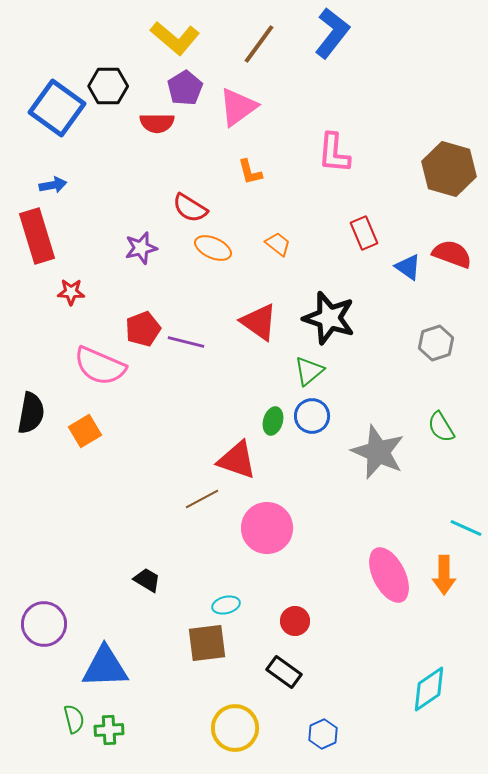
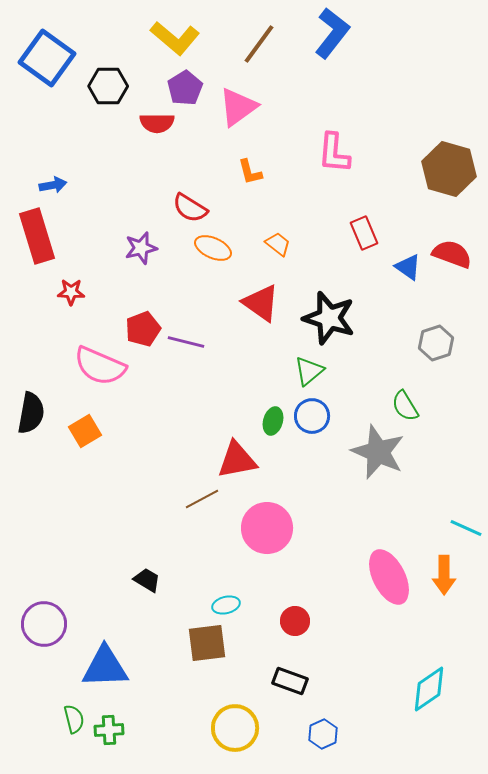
blue square at (57, 108): moved 10 px left, 50 px up
red triangle at (259, 322): moved 2 px right, 19 px up
green semicircle at (441, 427): moved 36 px left, 21 px up
red triangle at (237, 460): rotated 30 degrees counterclockwise
pink ellipse at (389, 575): moved 2 px down
black rectangle at (284, 672): moved 6 px right, 9 px down; rotated 16 degrees counterclockwise
